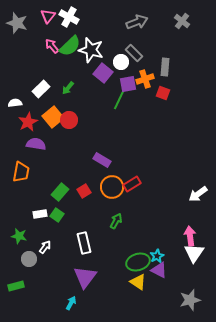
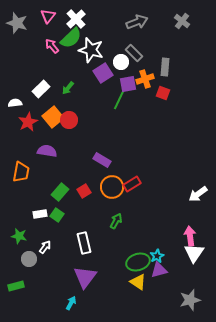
white cross at (69, 17): moved 7 px right, 2 px down; rotated 18 degrees clockwise
green semicircle at (70, 46): moved 1 px right, 8 px up
purple square at (103, 73): rotated 18 degrees clockwise
purple semicircle at (36, 144): moved 11 px right, 7 px down
purple triangle at (159, 270): rotated 42 degrees counterclockwise
